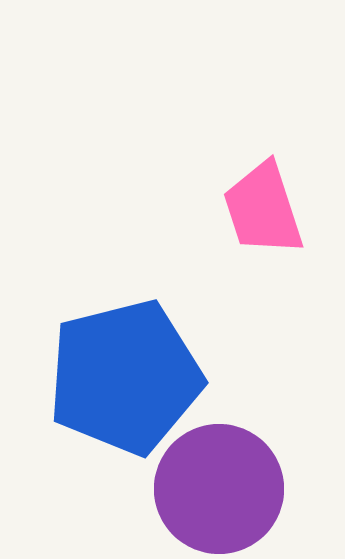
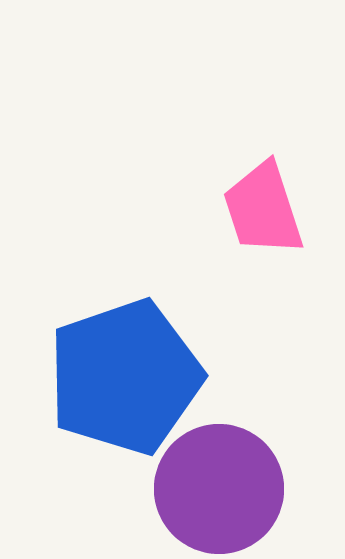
blue pentagon: rotated 5 degrees counterclockwise
